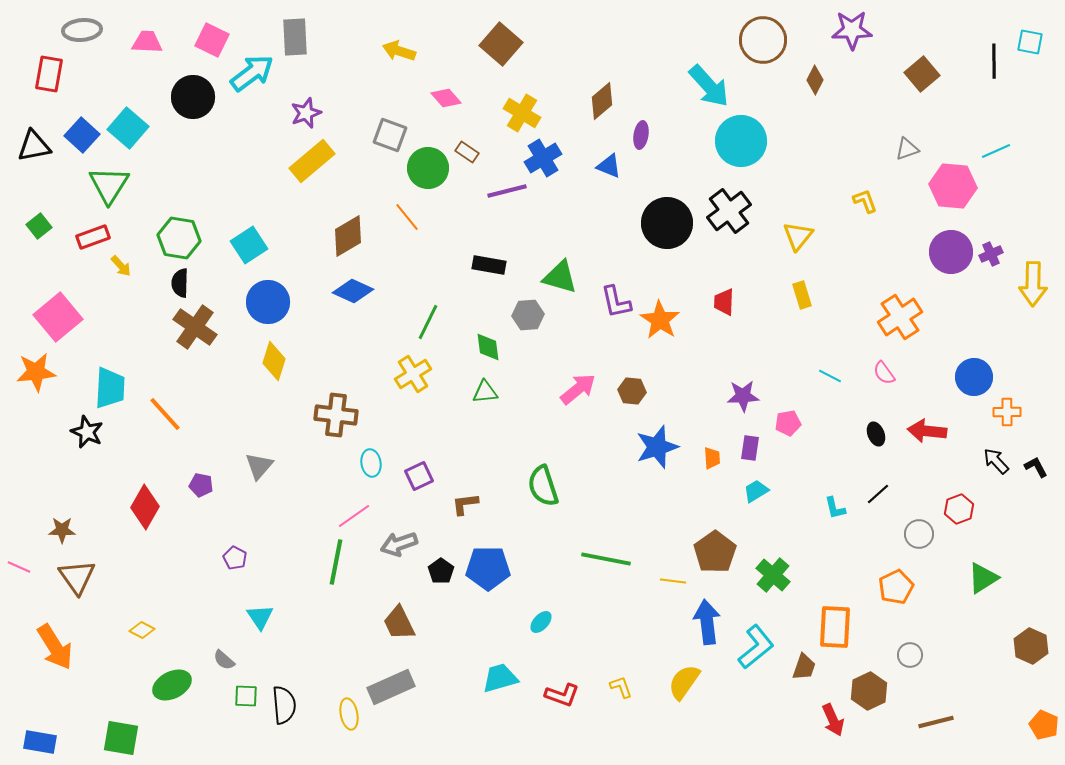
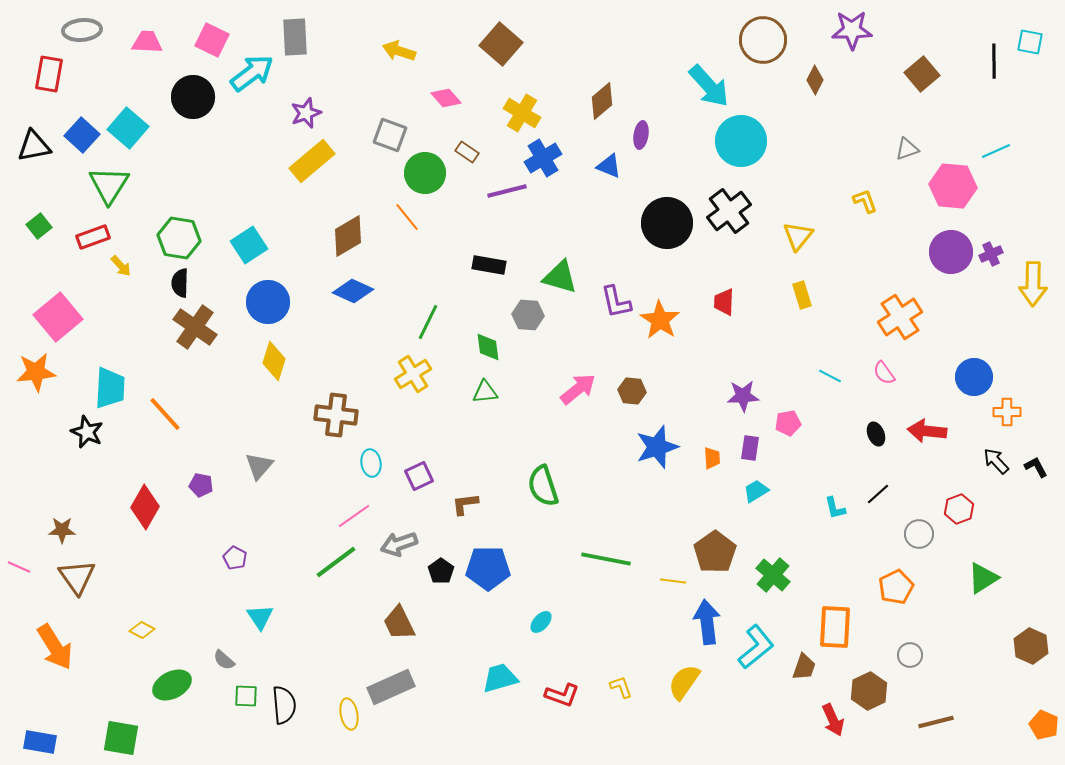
green circle at (428, 168): moved 3 px left, 5 px down
gray hexagon at (528, 315): rotated 8 degrees clockwise
green line at (336, 562): rotated 42 degrees clockwise
